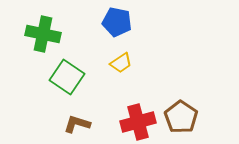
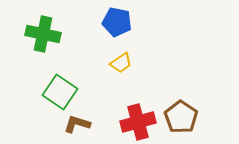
green square: moved 7 px left, 15 px down
